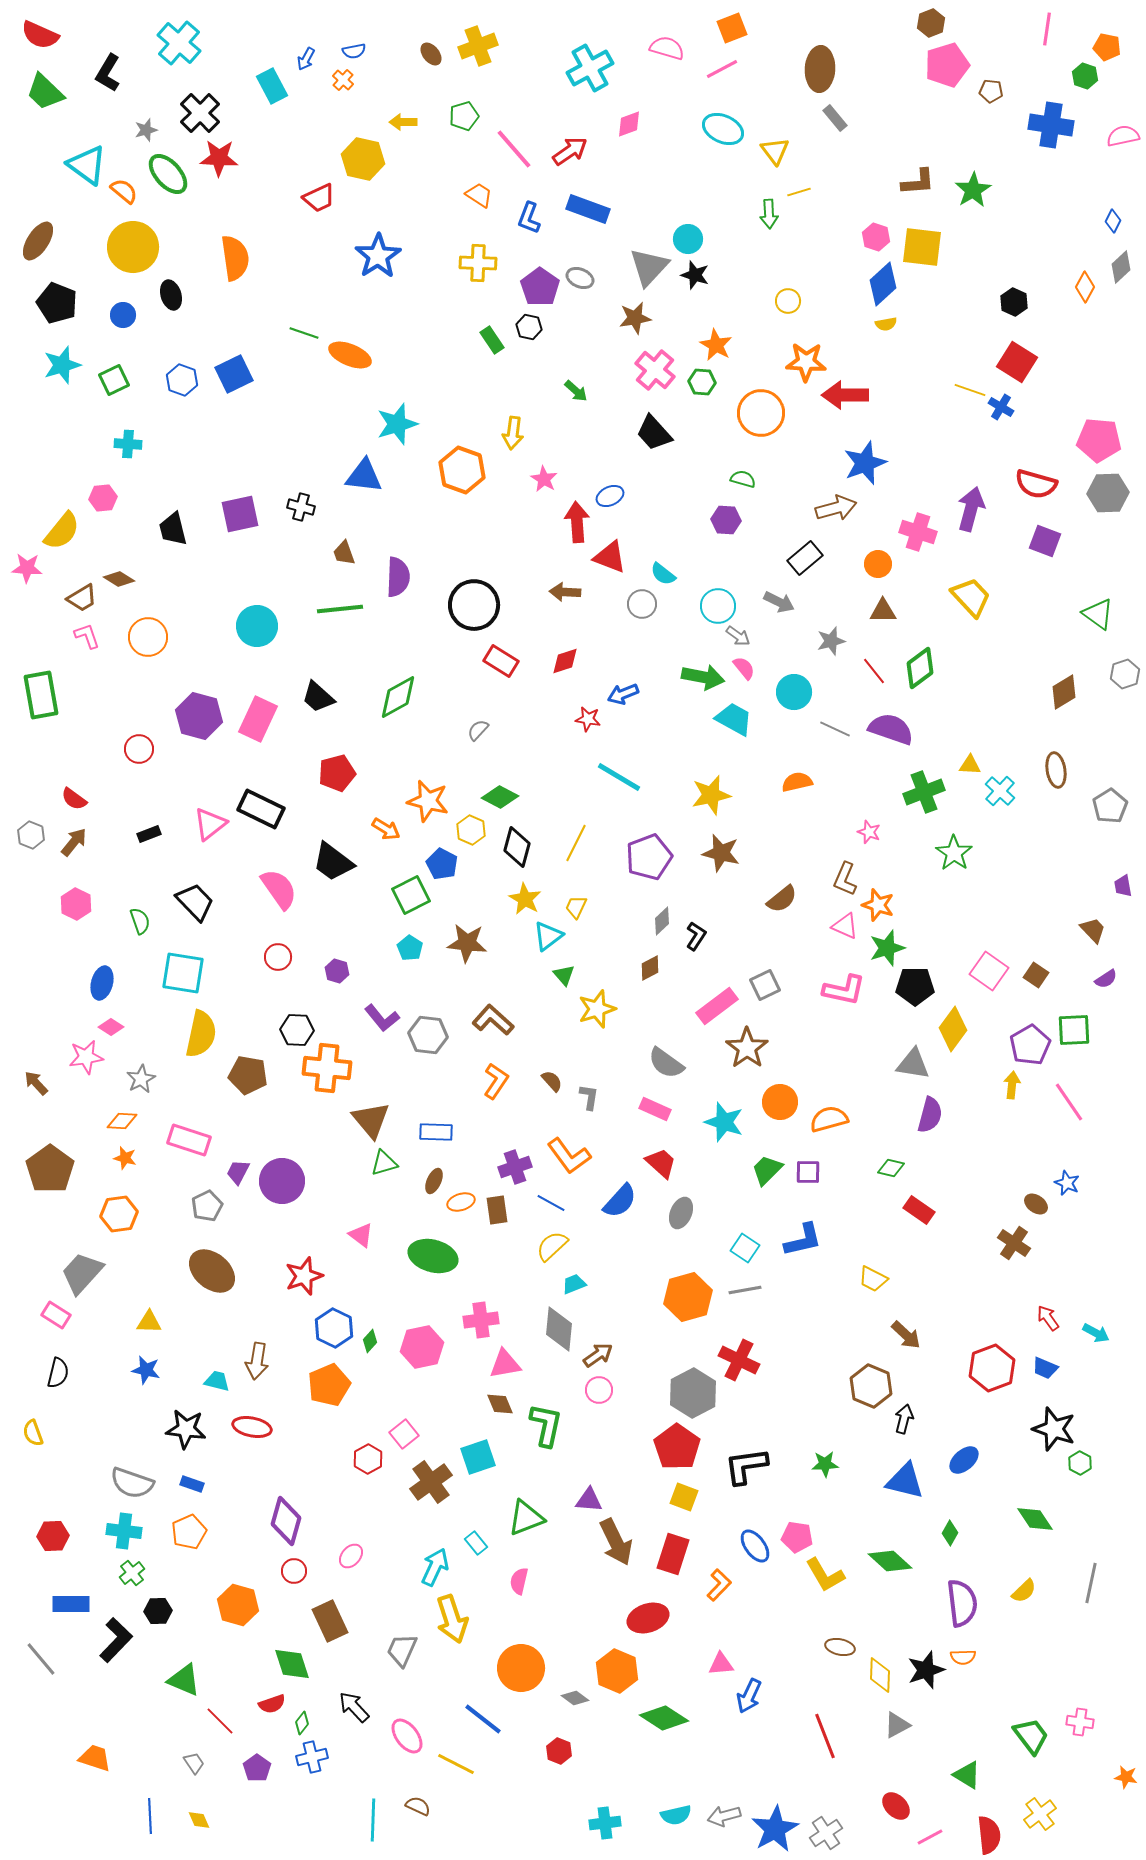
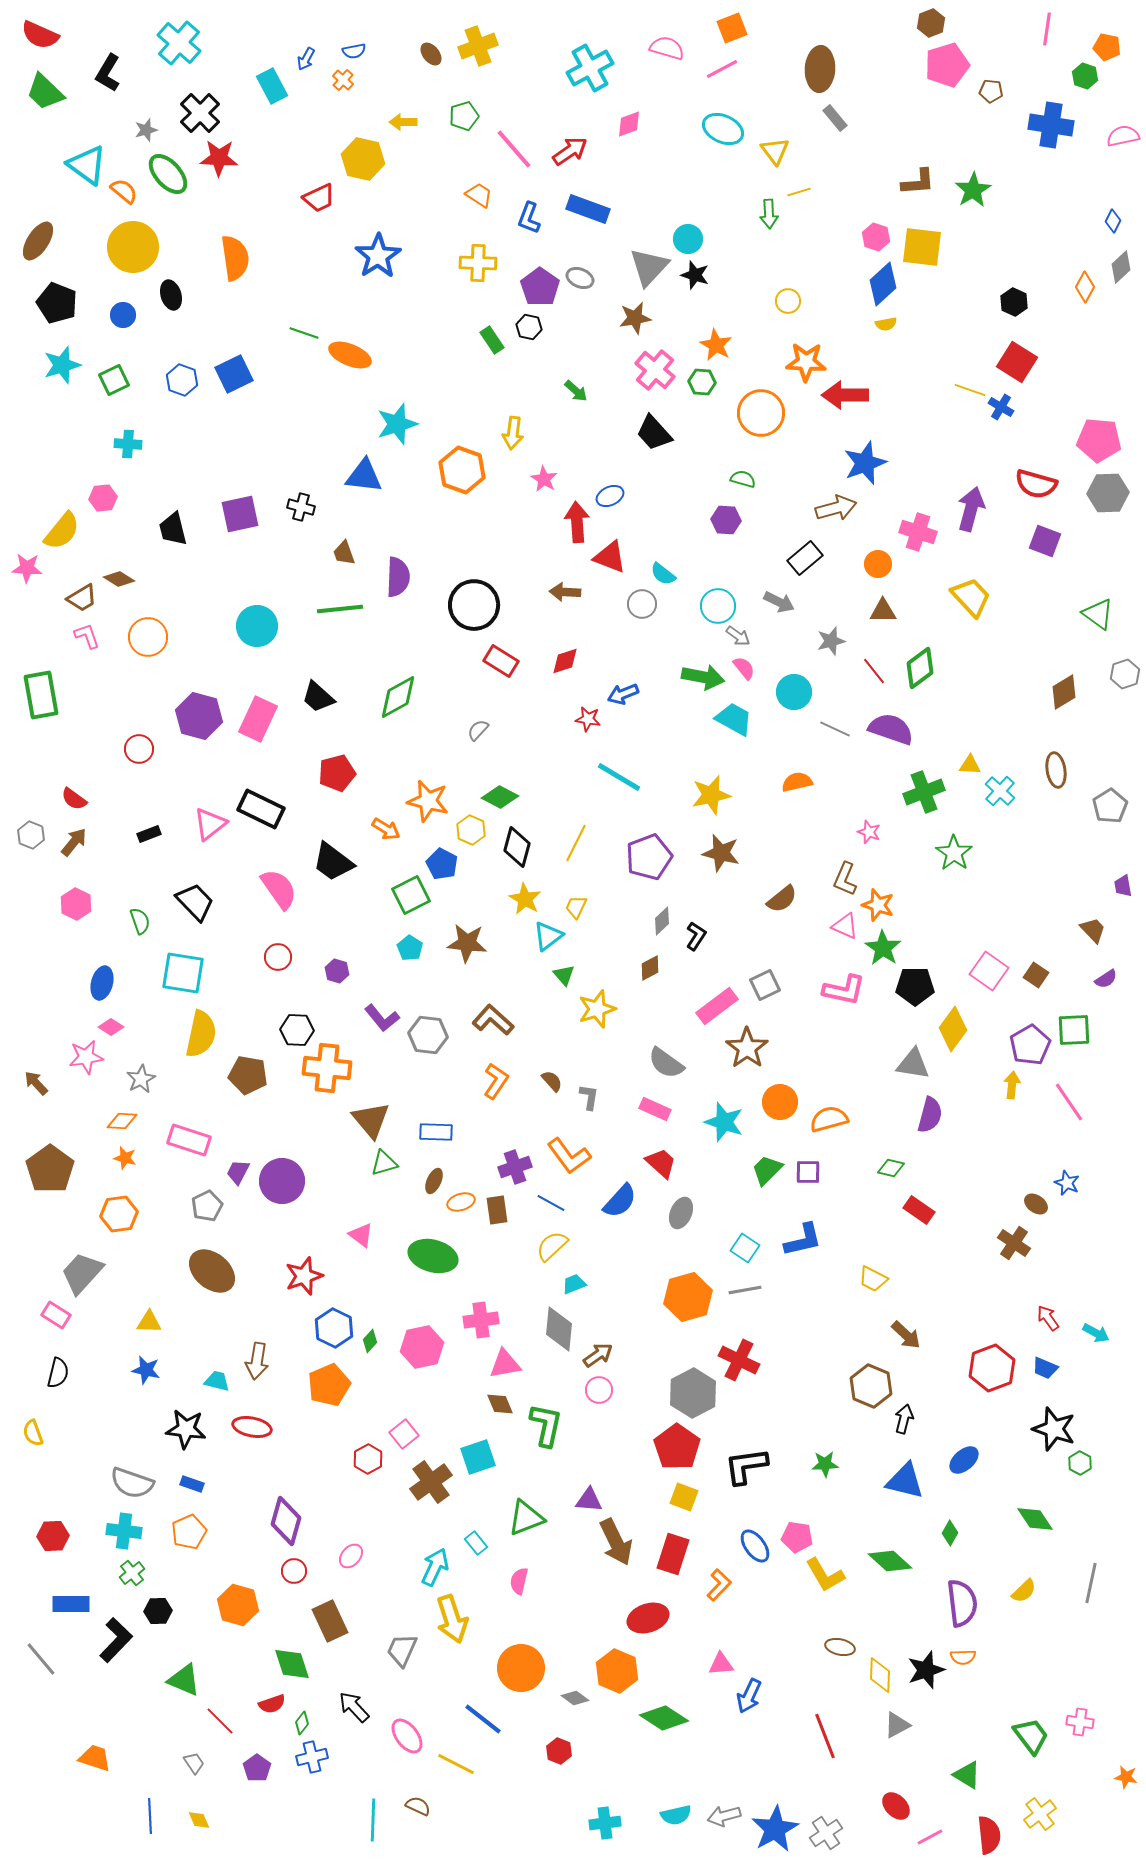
green star at (887, 948): moved 4 px left; rotated 21 degrees counterclockwise
